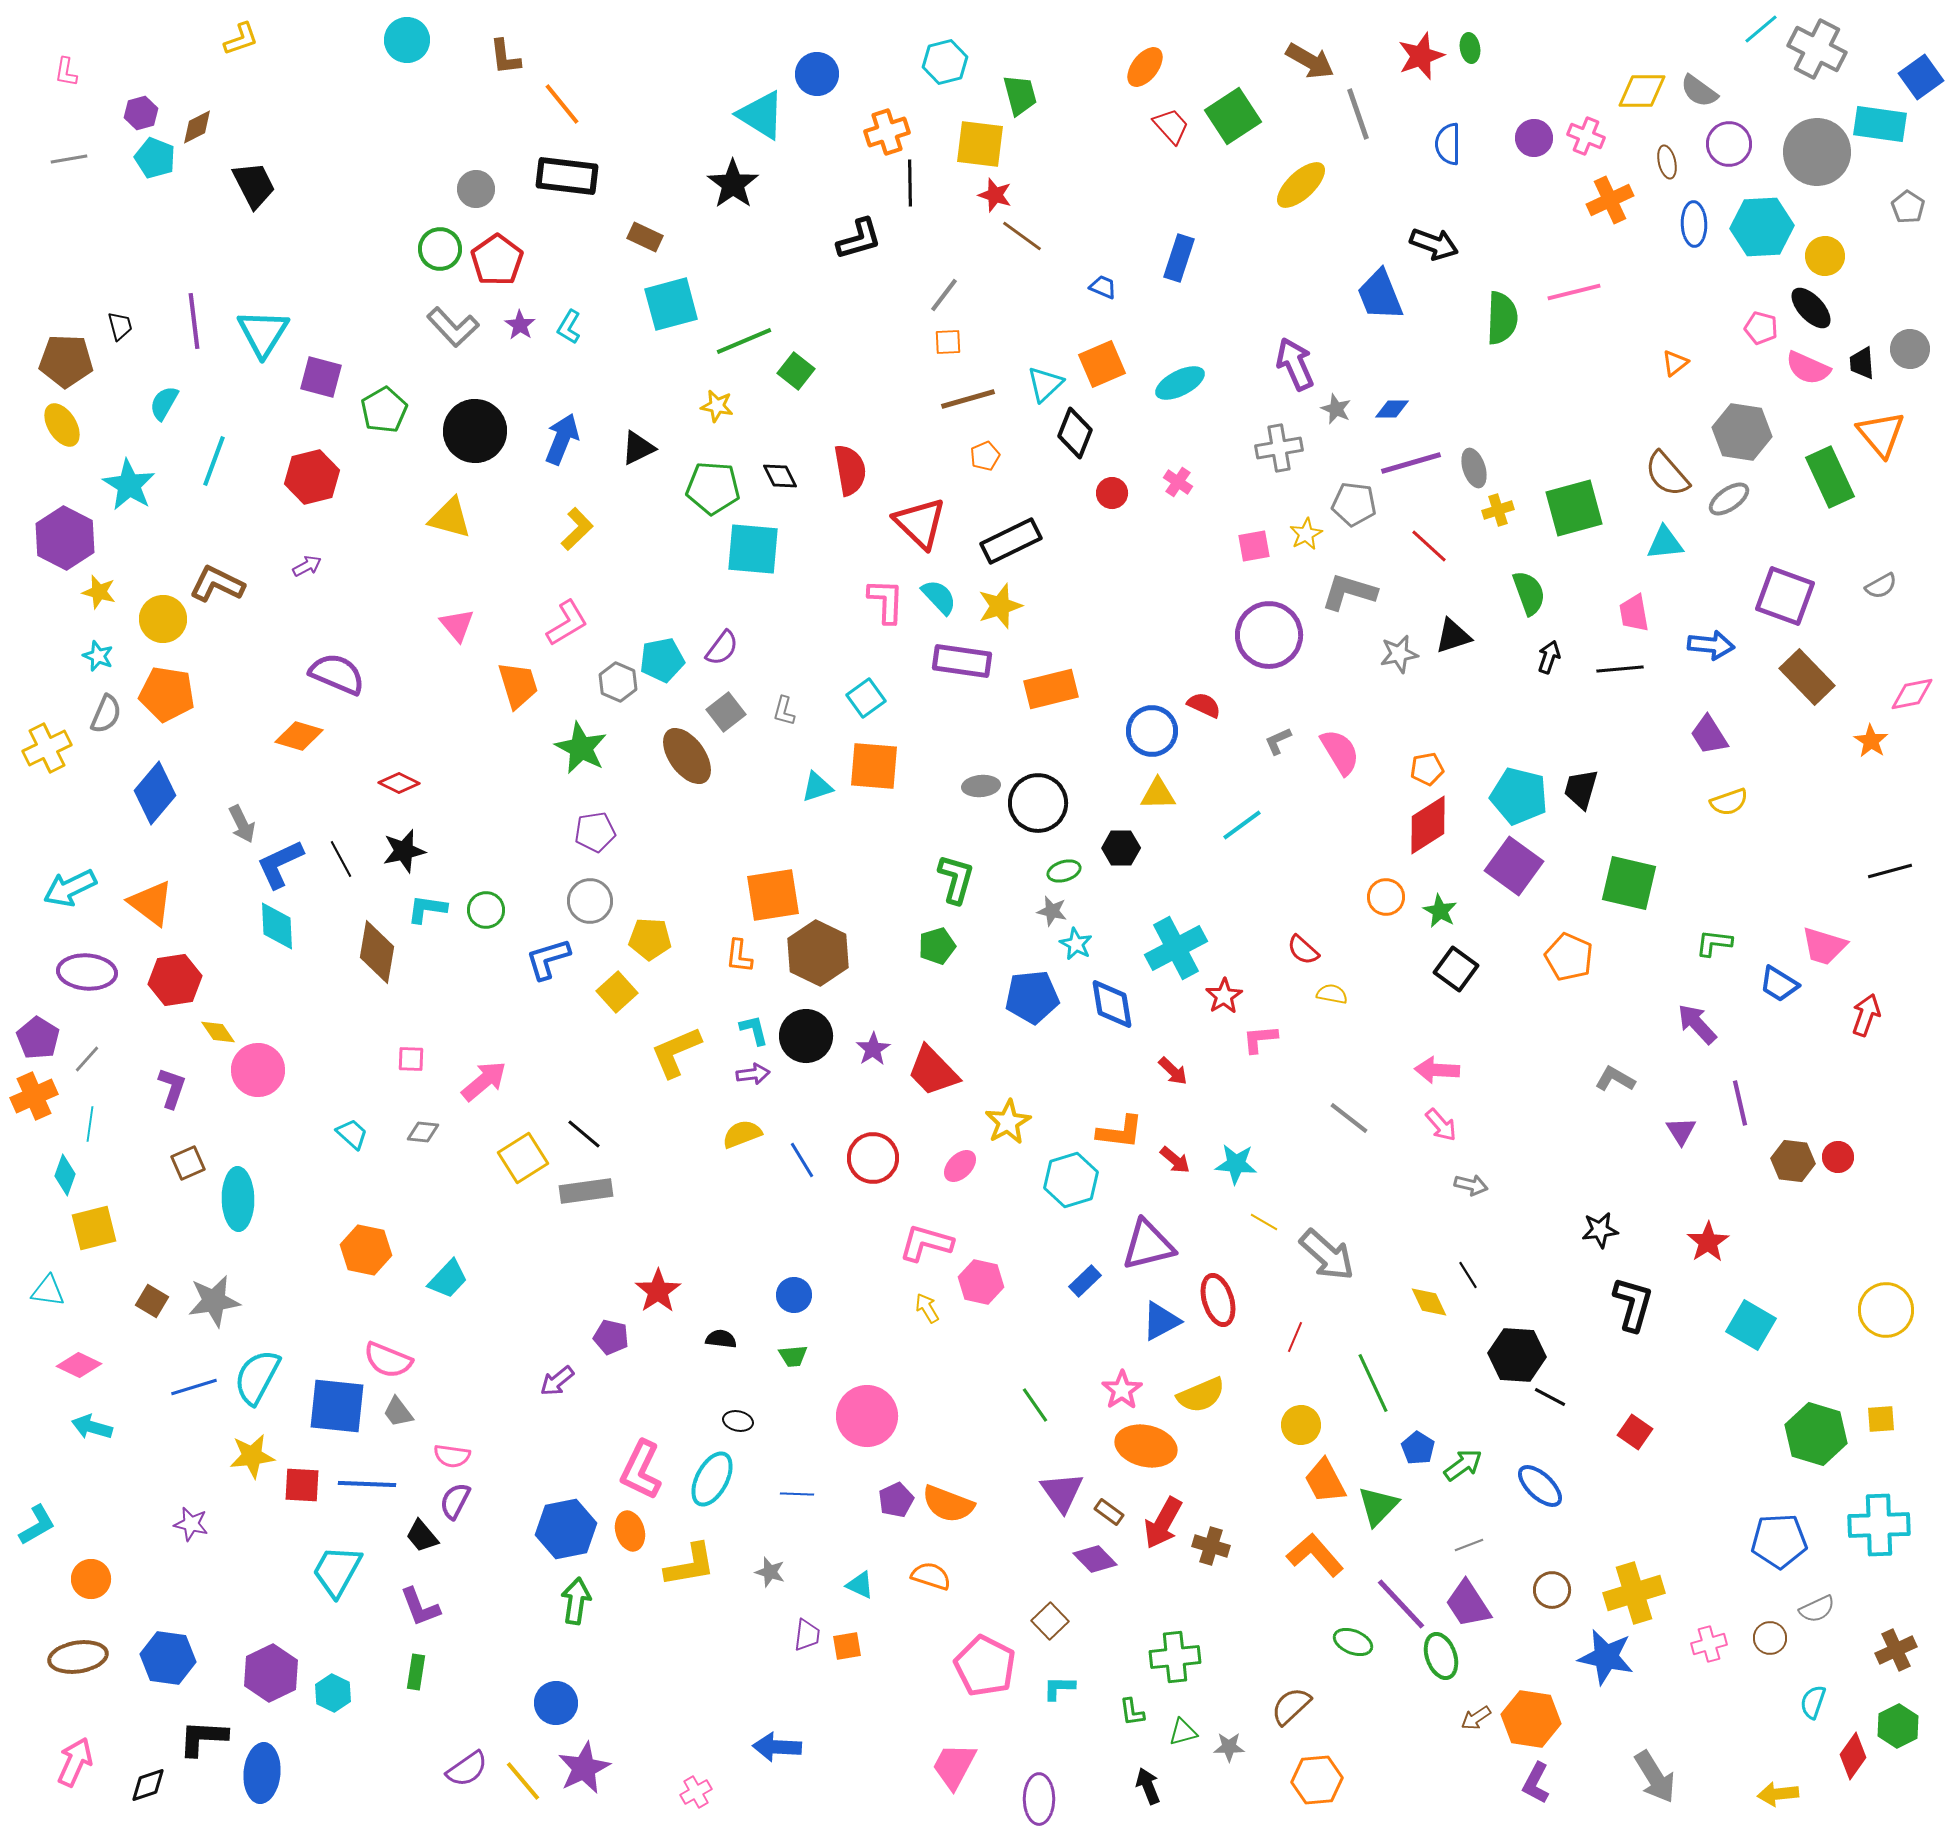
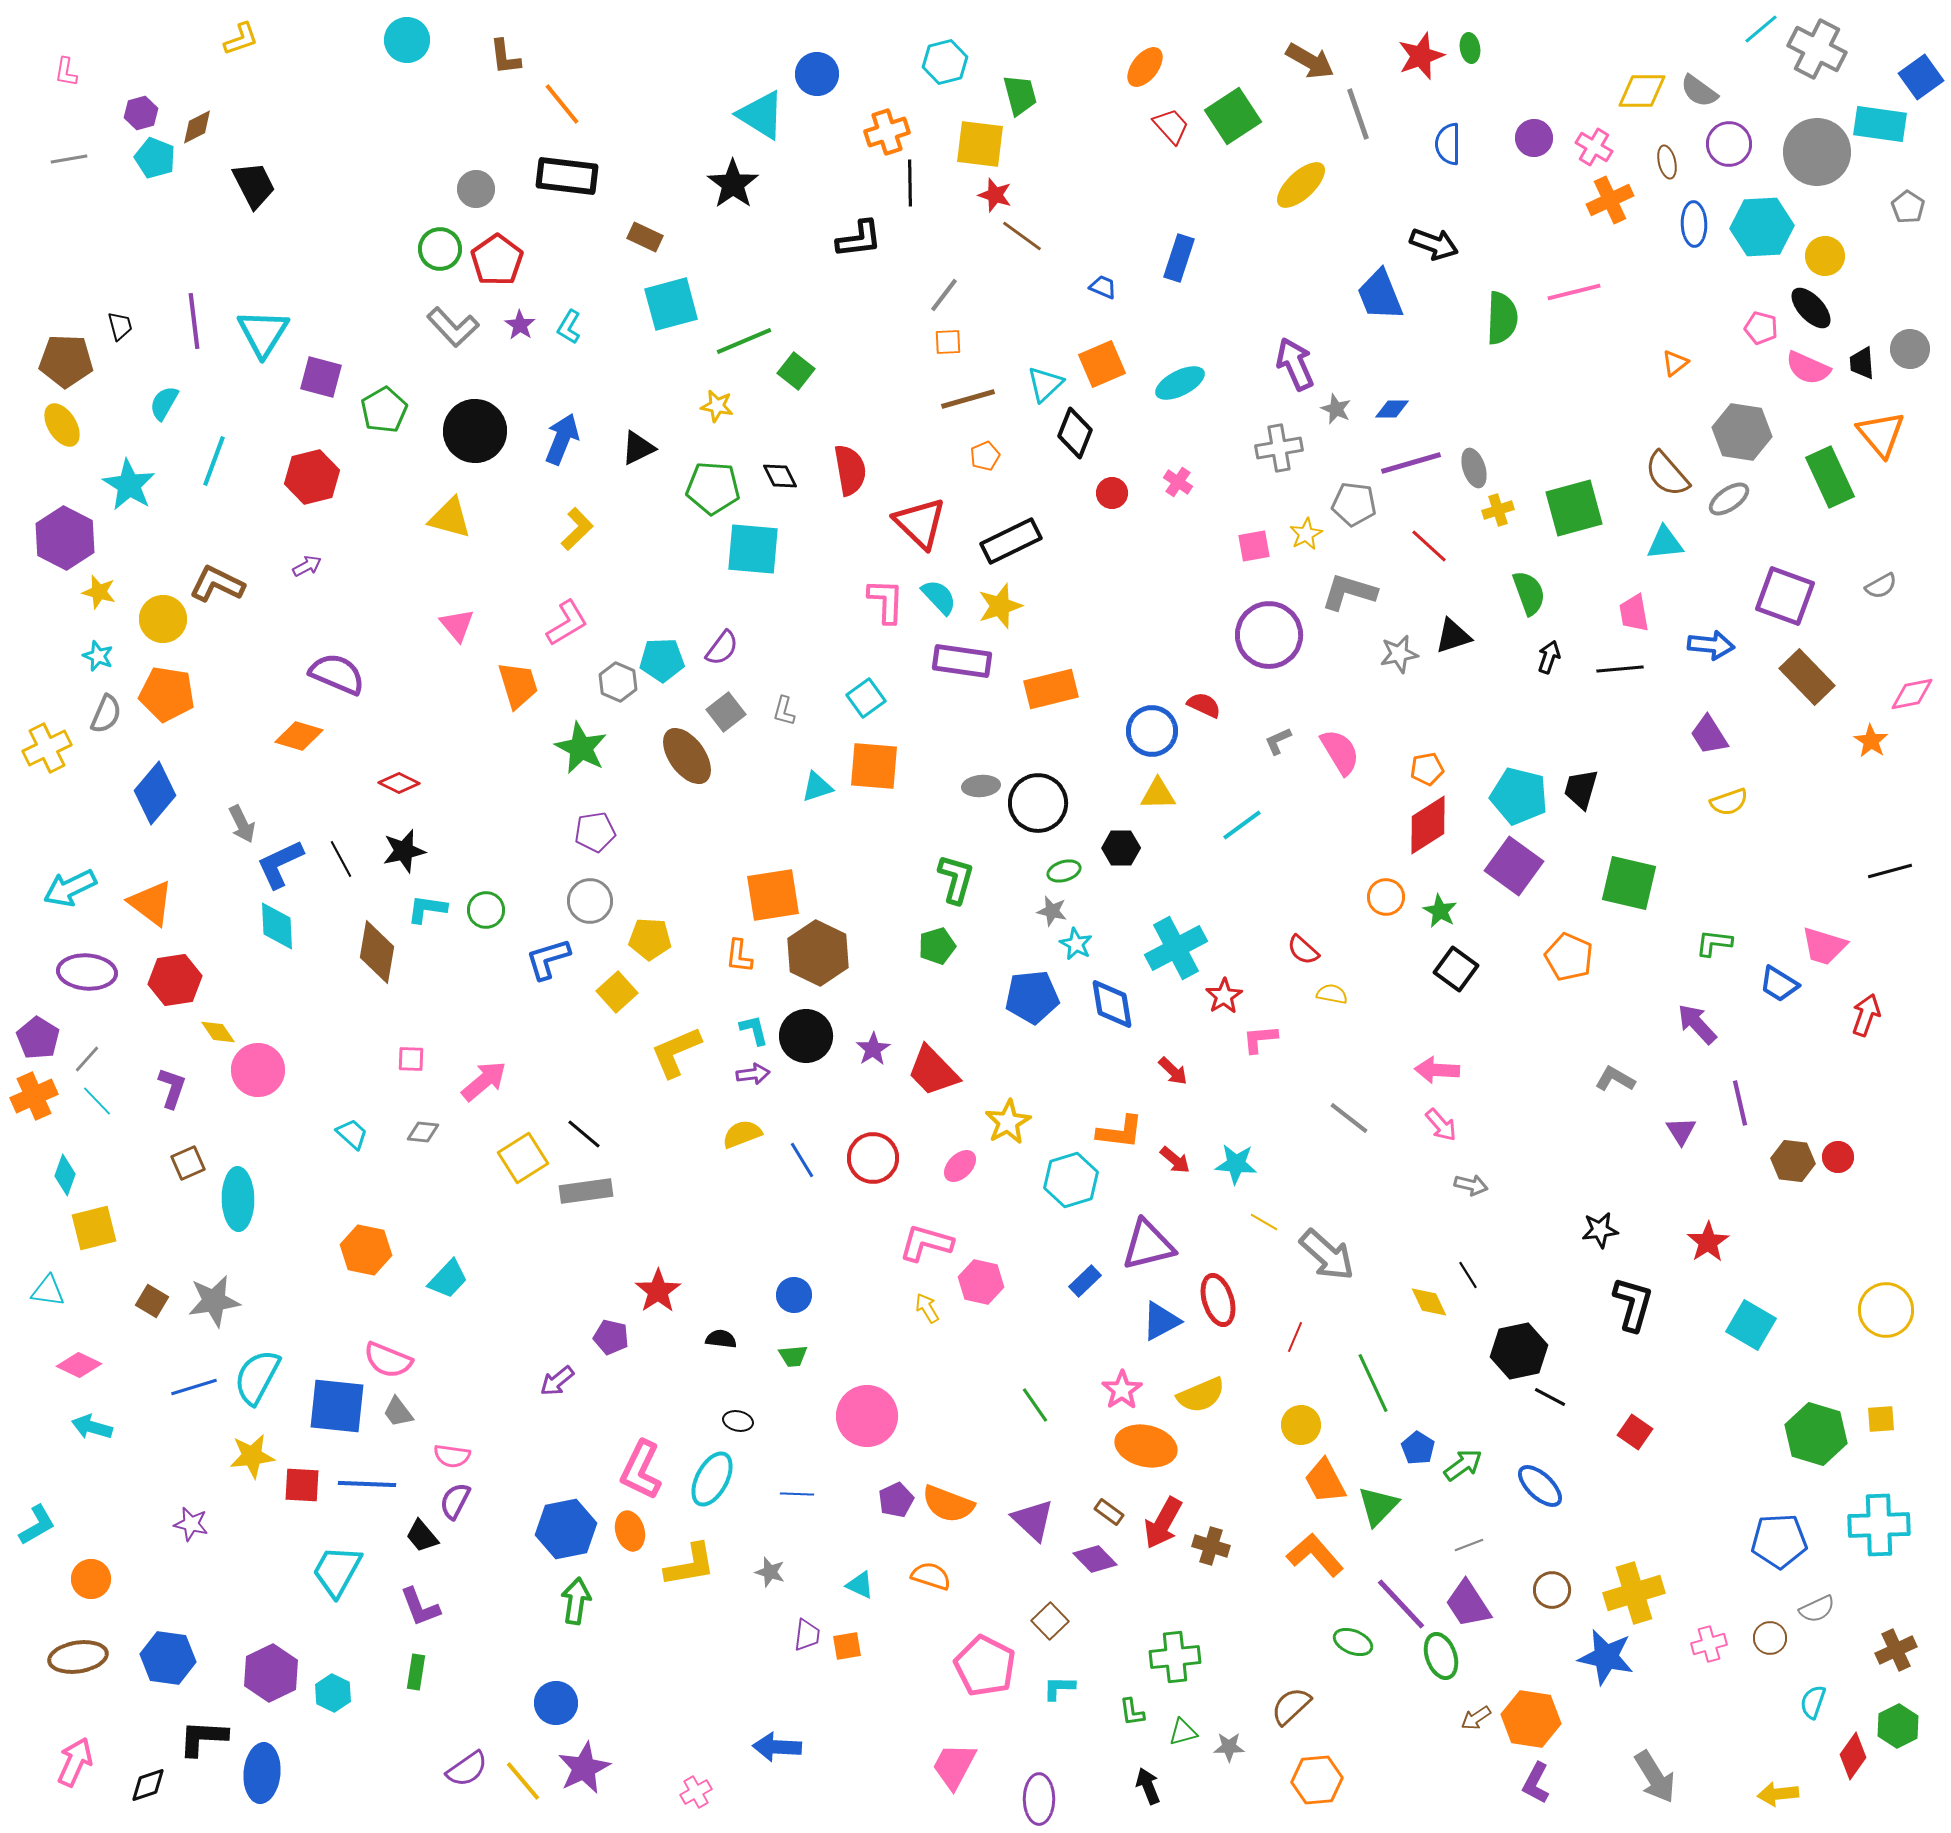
pink cross at (1586, 136): moved 8 px right, 11 px down; rotated 9 degrees clockwise
black L-shape at (859, 239): rotated 9 degrees clockwise
cyan pentagon at (662, 660): rotated 9 degrees clockwise
cyan line at (90, 1124): moved 7 px right, 23 px up; rotated 52 degrees counterclockwise
black hexagon at (1517, 1355): moved 2 px right, 4 px up; rotated 16 degrees counterclockwise
purple triangle at (1062, 1492): moved 29 px left, 28 px down; rotated 12 degrees counterclockwise
